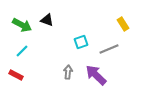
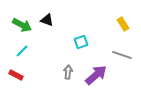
gray line: moved 13 px right, 6 px down; rotated 42 degrees clockwise
purple arrow: rotated 95 degrees clockwise
